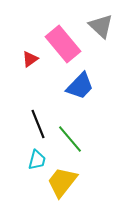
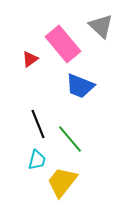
blue trapezoid: rotated 68 degrees clockwise
